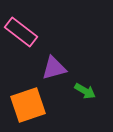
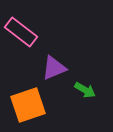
purple triangle: rotated 8 degrees counterclockwise
green arrow: moved 1 px up
